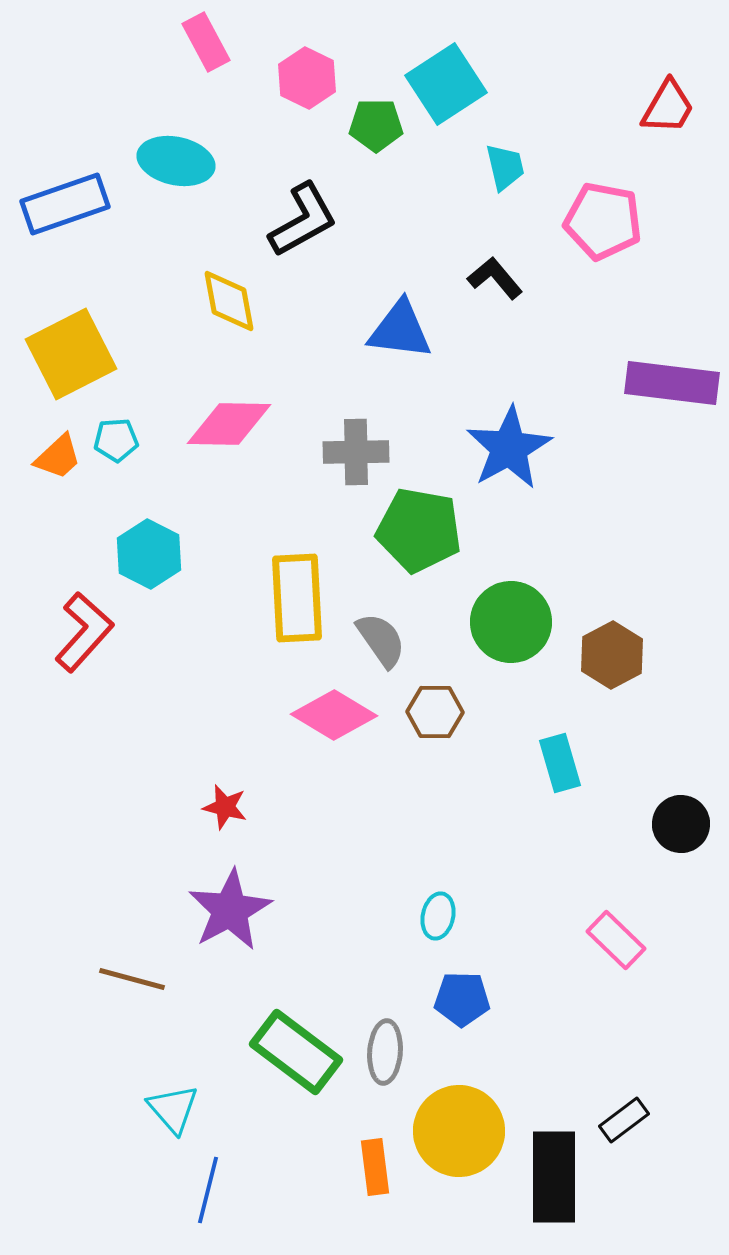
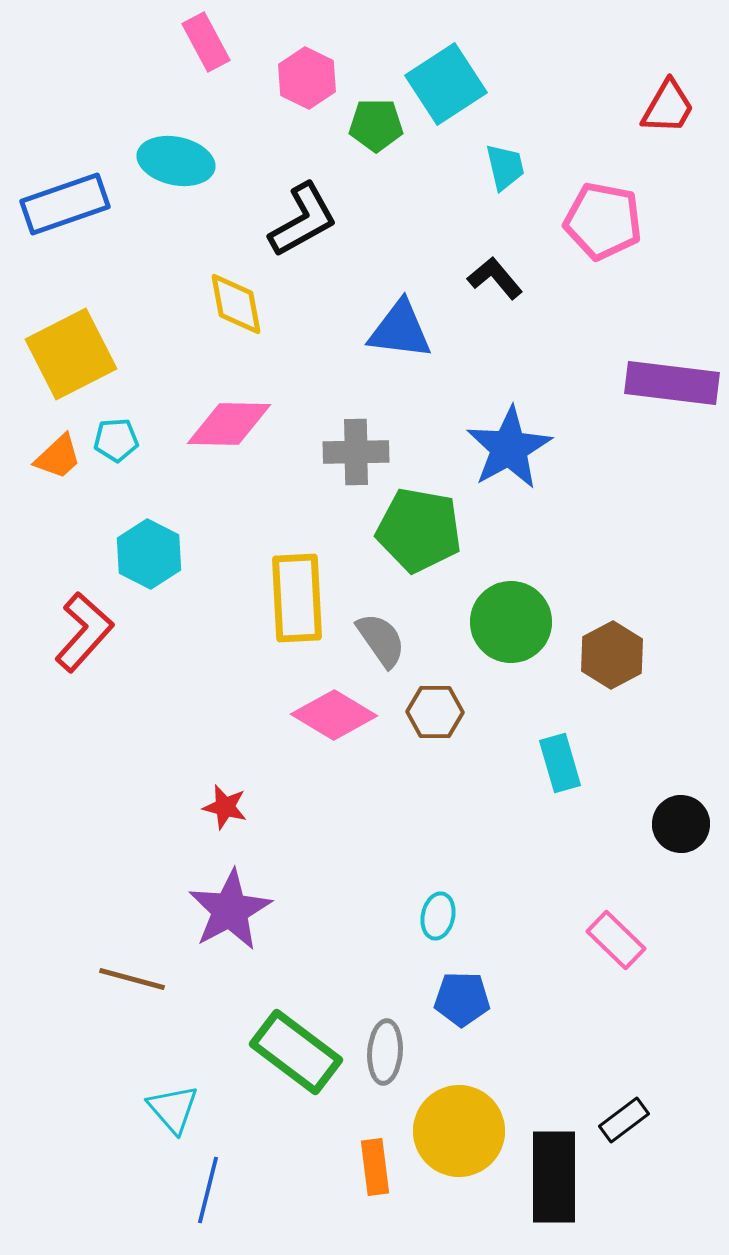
yellow diamond at (229, 301): moved 7 px right, 3 px down
